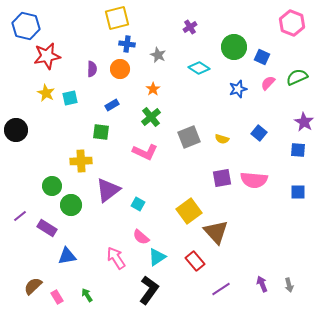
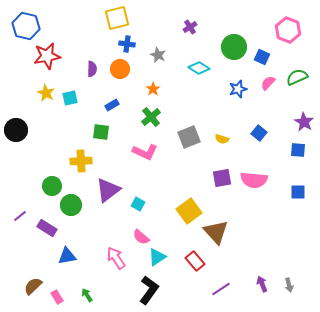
pink hexagon at (292, 23): moved 4 px left, 7 px down
